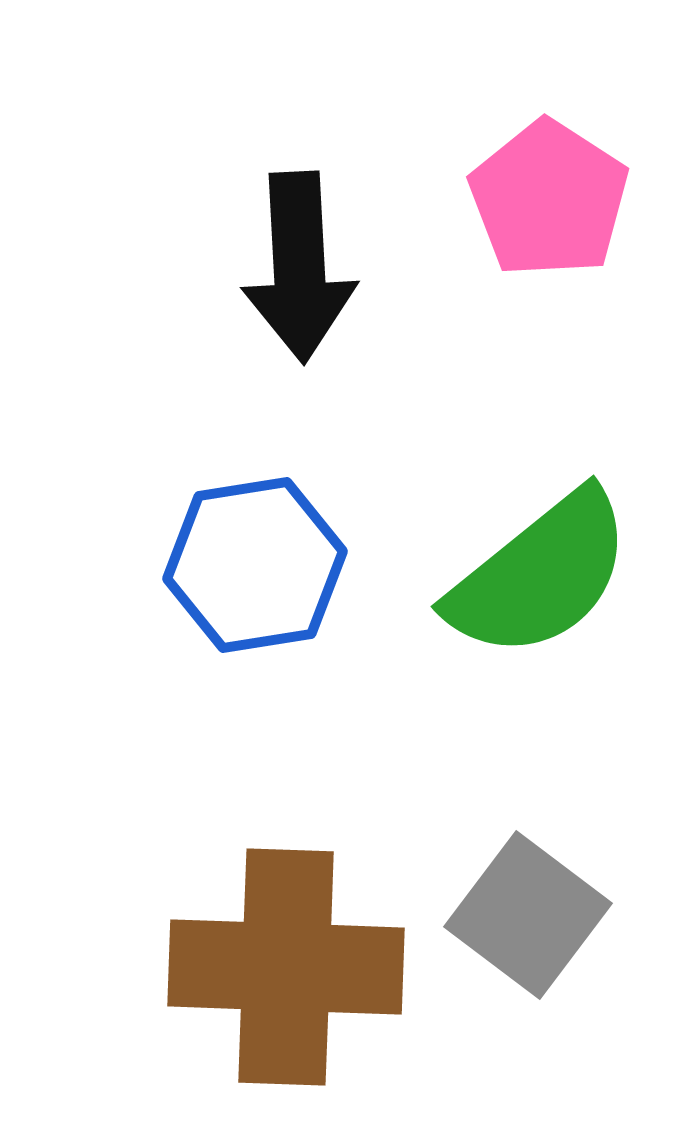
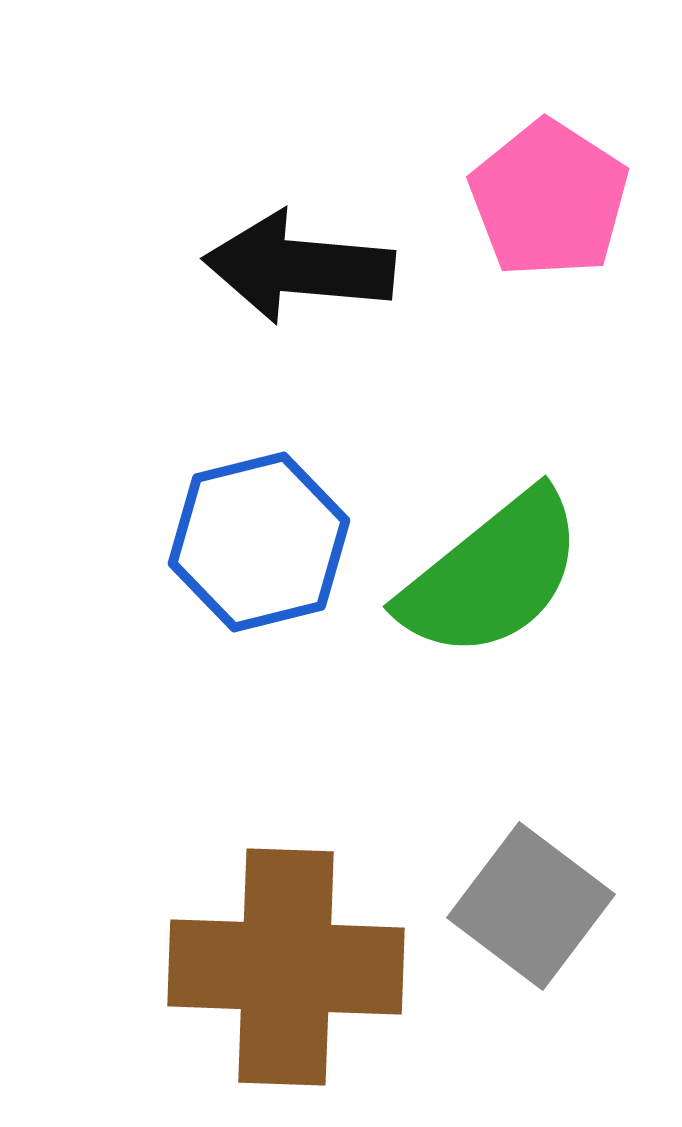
black arrow: rotated 98 degrees clockwise
blue hexagon: moved 4 px right, 23 px up; rotated 5 degrees counterclockwise
green semicircle: moved 48 px left
gray square: moved 3 px right, 9 px up
